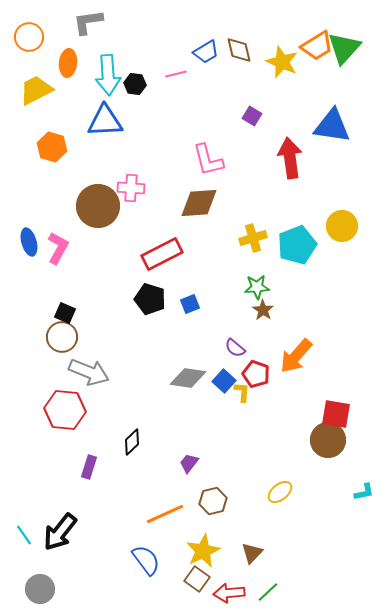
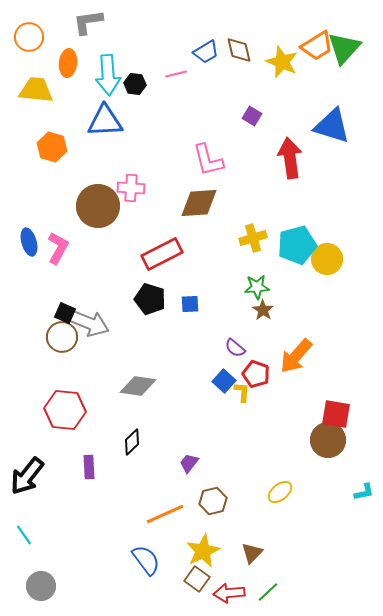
yellow trapezoid at (36, 90): rotated 33 degrees clockwise
blue triangle at (332, 126): rotated 9 degrees clockwise
yellow circle at (342, 226): moved 15 px left, 33 px down
cyan pentagon at (297, 245): rotated 6 degrees clockwise
blue square at (190, 304): rotated 18 degrees clockwise
gray arrow at (89, 372): moved 49 px up
gray diamond at (188, 378): moved 50 px left, 8 px down
purple rectangle at (89, 467): rotated 20 degrees counterclockwise
black arrow at (60, 532): moved 33 px left, 56 px up
gray circle at (40, 589): moved 1 px right, 3 px up
